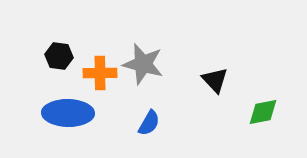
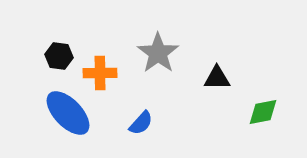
gray star: moved 15 px right, 11 px up; rotated 21 degrees clockwise
black triangle: moved 2 px right, 2 px up; rotated 48 degrees counterclockwise
blue ellipse: rotated 45 degrees clockwise
blue semicircle: moved 8 px left; rotated 12 degrees clockwise
